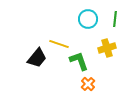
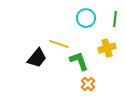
cyan circle: moved 2 px left, 1 px up
